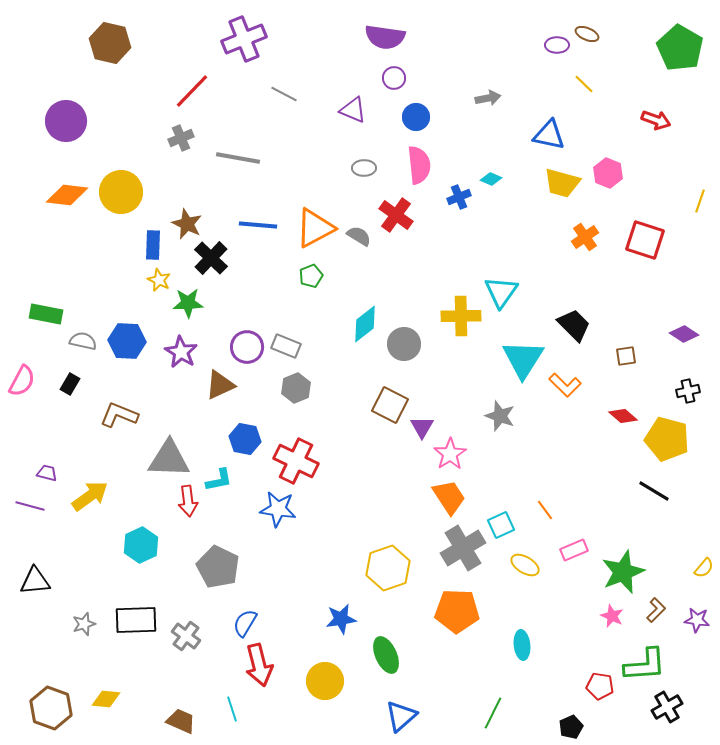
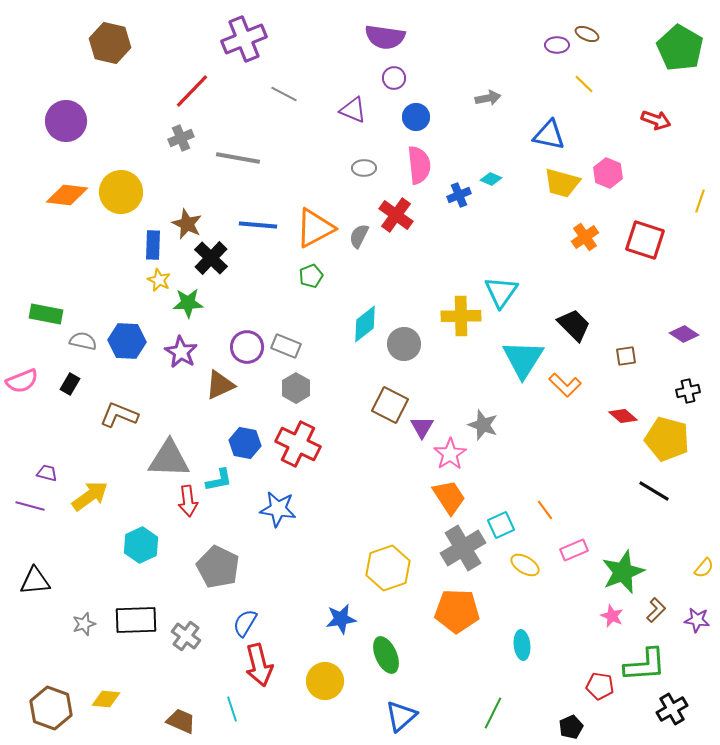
blue cross at (459, 197): moved 2 px up
gray semicircle at (359, 236): rotated 95 degrees counterclockwise
pink semicircle at (22, 381): rotated 40 degrees clockwise
gray hexagon at (296, 388): rotated 8 degrees counterclockwise
gray star at (500, 416): moved 17 px left, 9 px down
blue hexagon at (245, 439): moved 4 px down
red cross at (296, 461): moved 2 px right, 17 px up
black cross at (667, 707): moved 5 px right, 2 px down
